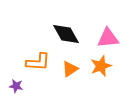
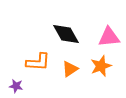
pink triangle: moved 1 px right, 1 px up
